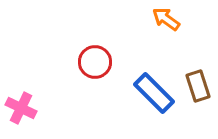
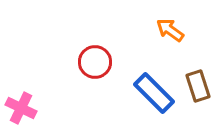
orange arrow: moved 4 px right, 11 px down
